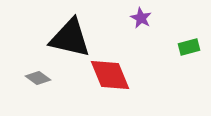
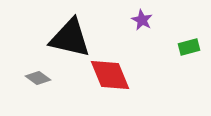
purple star: moved 1 px right, 2 px down
